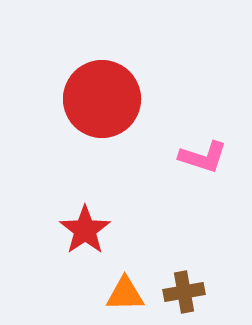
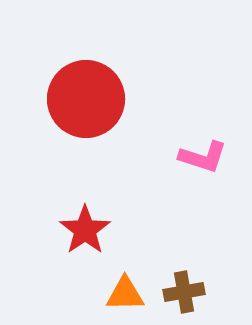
red circle: moved 16 px left
